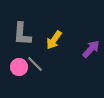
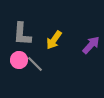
purple arrow: moved 4 px up
pink circle: moved 7 px up
